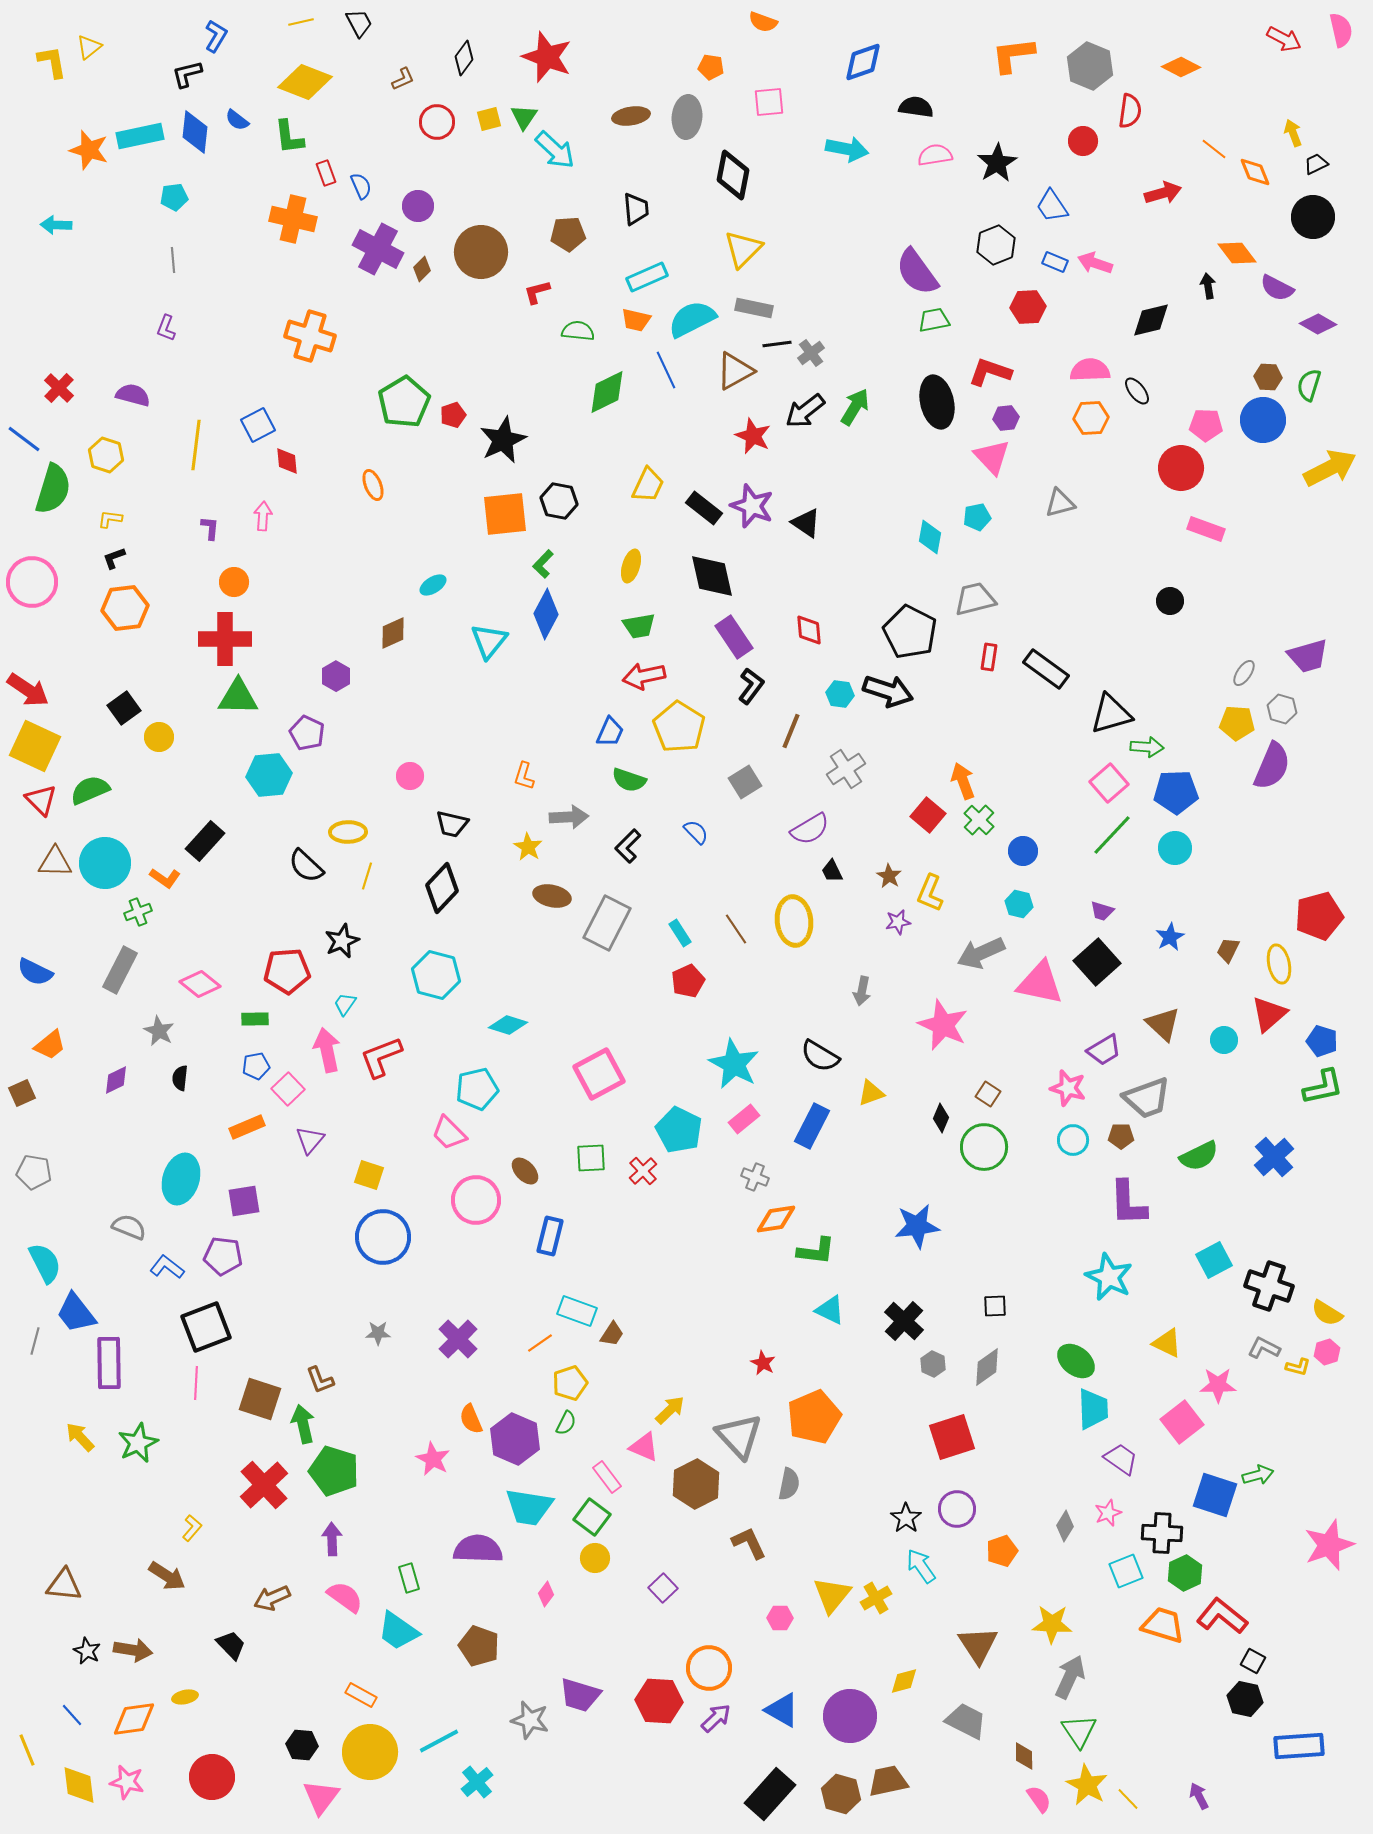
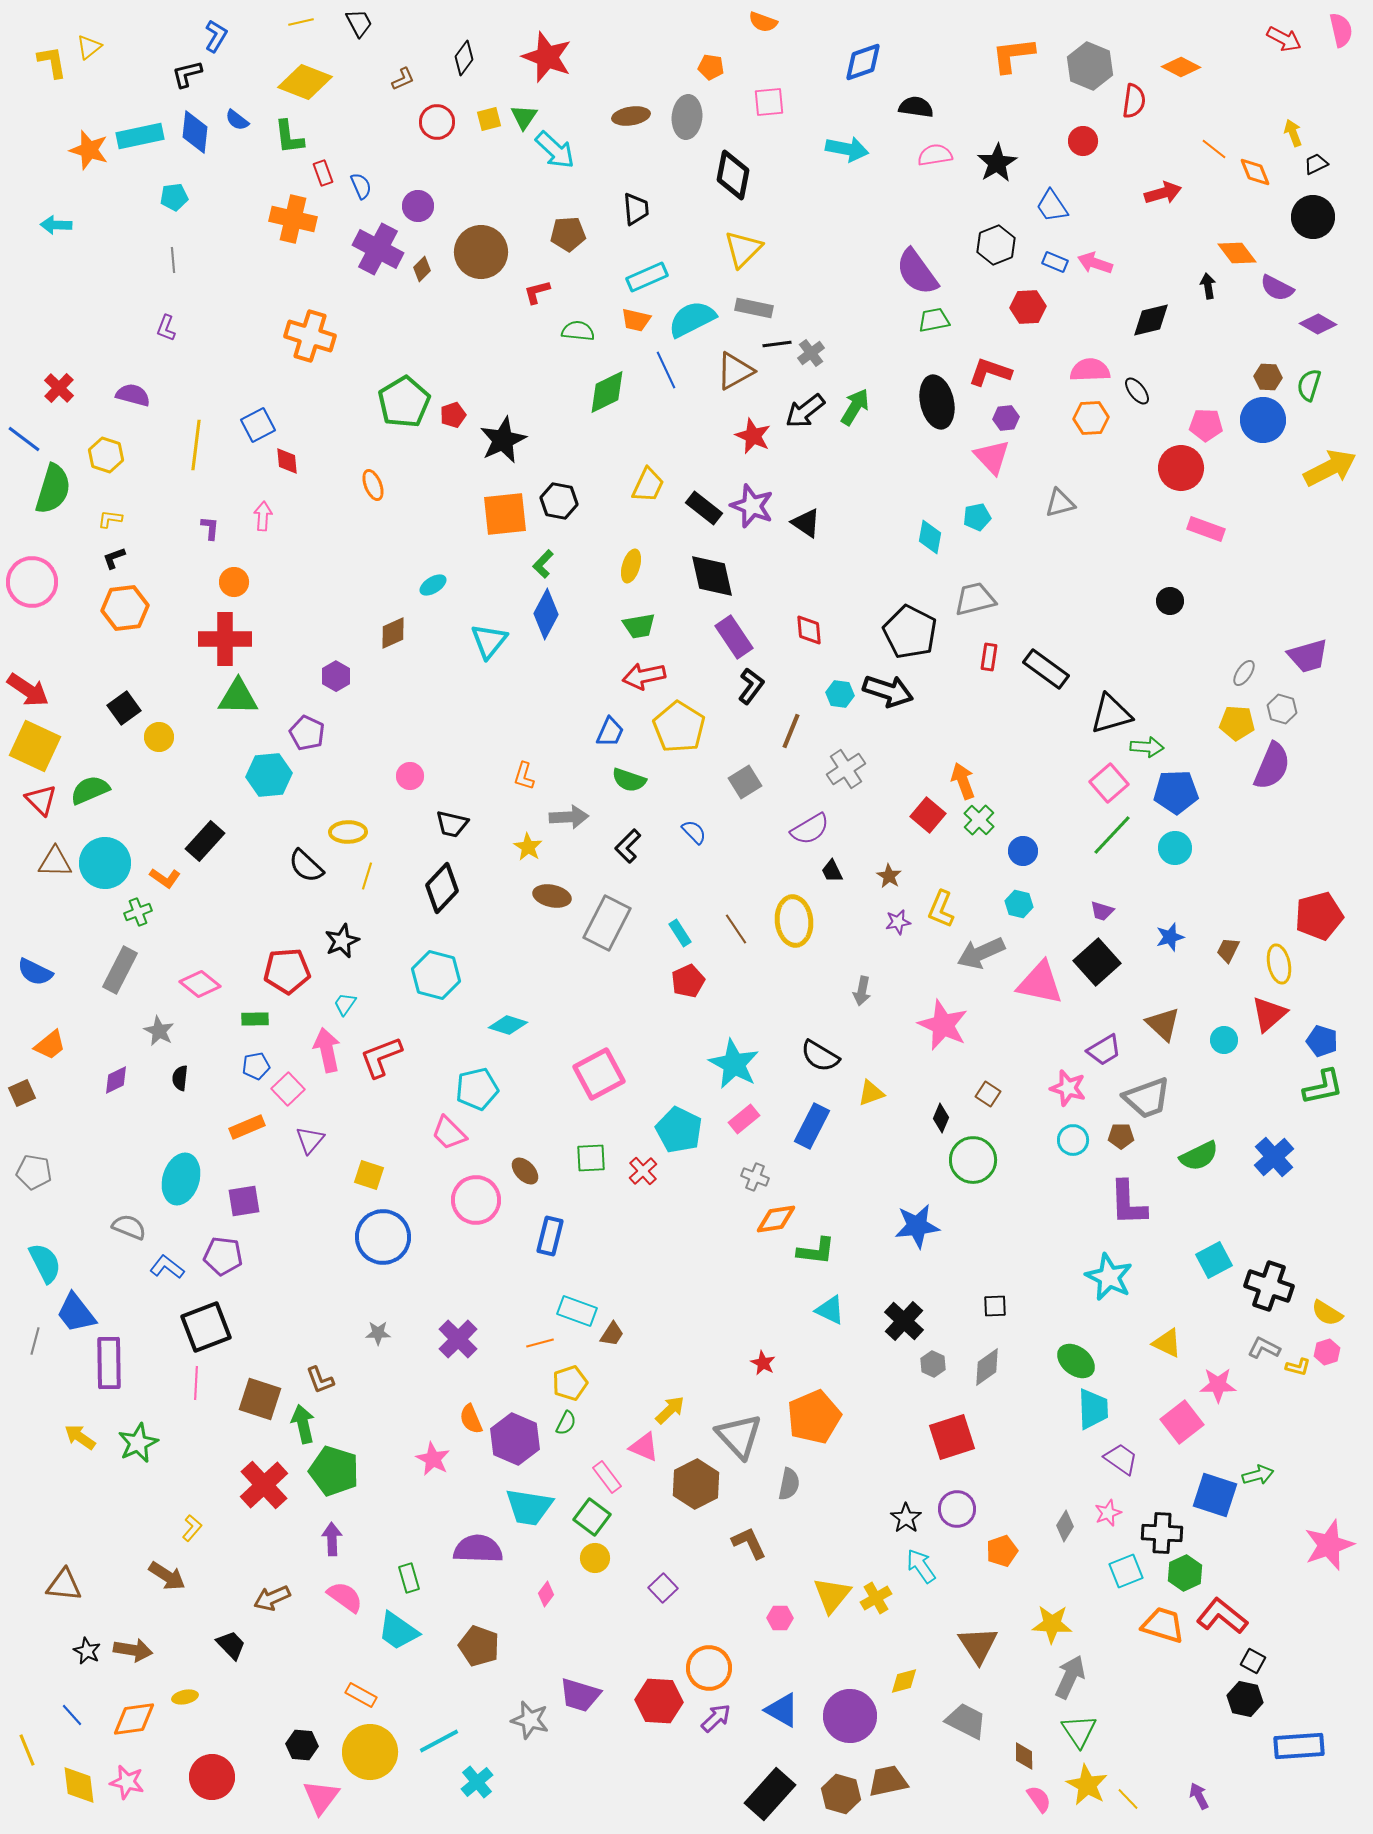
red semicircle at (1130, 111): moved 4 px right, 10 px up
red rectangle at (326, 173): moved 3 px left
blue semicircle at (696, 832): moved 2 px left
yellow L-shape at (930, 893): moved 11 px right, 16 px down
blue star at (1170, 937): rotated 12 degrees clockwise
green circle at (984, 1147): moved 11 px left, 13 px down
orange line at (540, 1343): rotated 20 degrees clockwise
yellow arrow at (80, 1437): rotated 12 degrees counterclockwise
